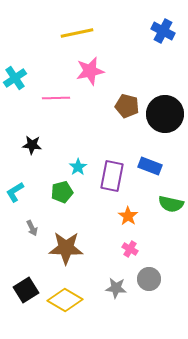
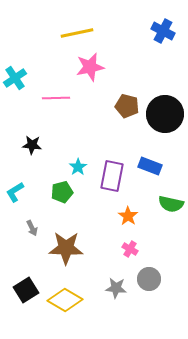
pink star: moved 4 px up
